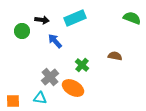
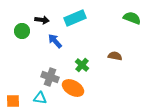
gray cross: rotated 30 degrees counterclockwise
